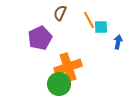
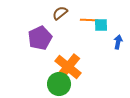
brown semicircle: rotated 28 degrees clockwise
orange line: rotated 60 degrees counterclockwise
cyan square: moved 2 px up
orange cross: rotated 32 degrees counterclockwise
